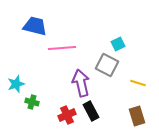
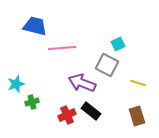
purple arrow: moved 1 px right; rotated 56 degrees counterclockwise
green cross: rotated 32 degrees counterclockwise
black rectangle: rotated 24 degrees counterclockwise
